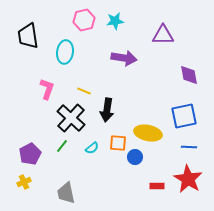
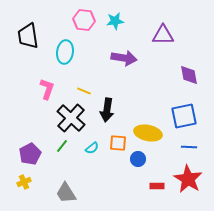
pink hexagon: rotated 20 degrees clockwise
blue circle: moved 3 px right, 2 px down
gray trapezoid: rotated 20 degrees counterclockwise
